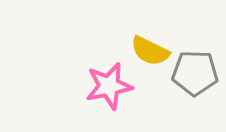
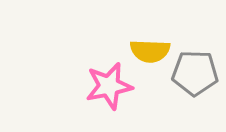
yellow semicircle: rotated 24 degrees counterclockwise
